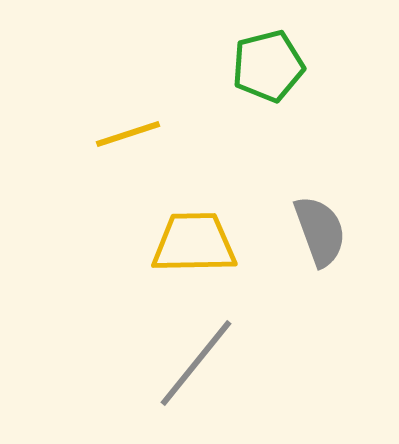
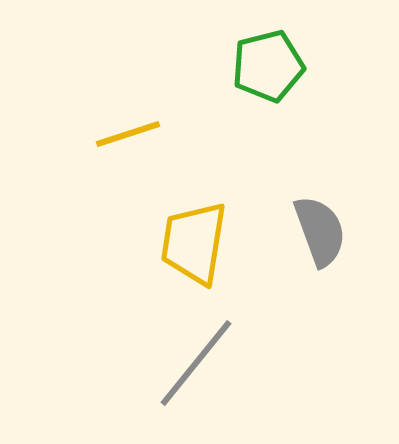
yellow trapezoid: rotated 80 degrees counterclockwise
